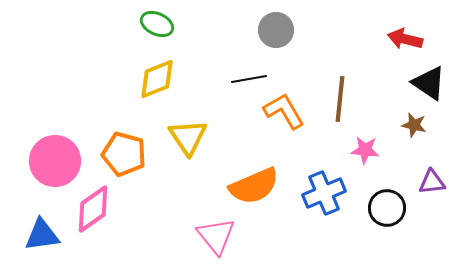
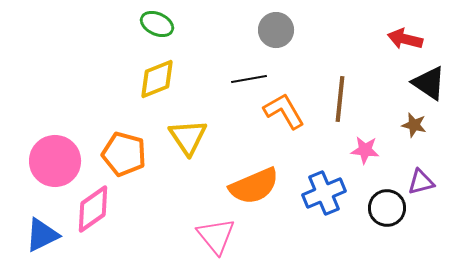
purple triangle: moved 11 px left; rotated 8 degrees counterclockwise
blue triangle: rotated 18 degrees counterclockwise
